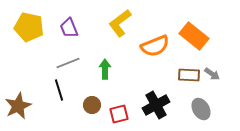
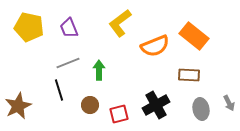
green arrow: moved 6 px left, 1 px down
gray arrow: moved 17 px right, 29 px down; rotated 28 degrees clockwise
brown circle: moved 2 px left
gray ellipse: rotated 20 degrees clockwise
